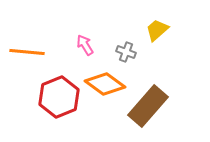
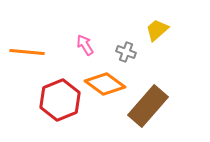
red hexagon: moved 1 px right, 3 px down
